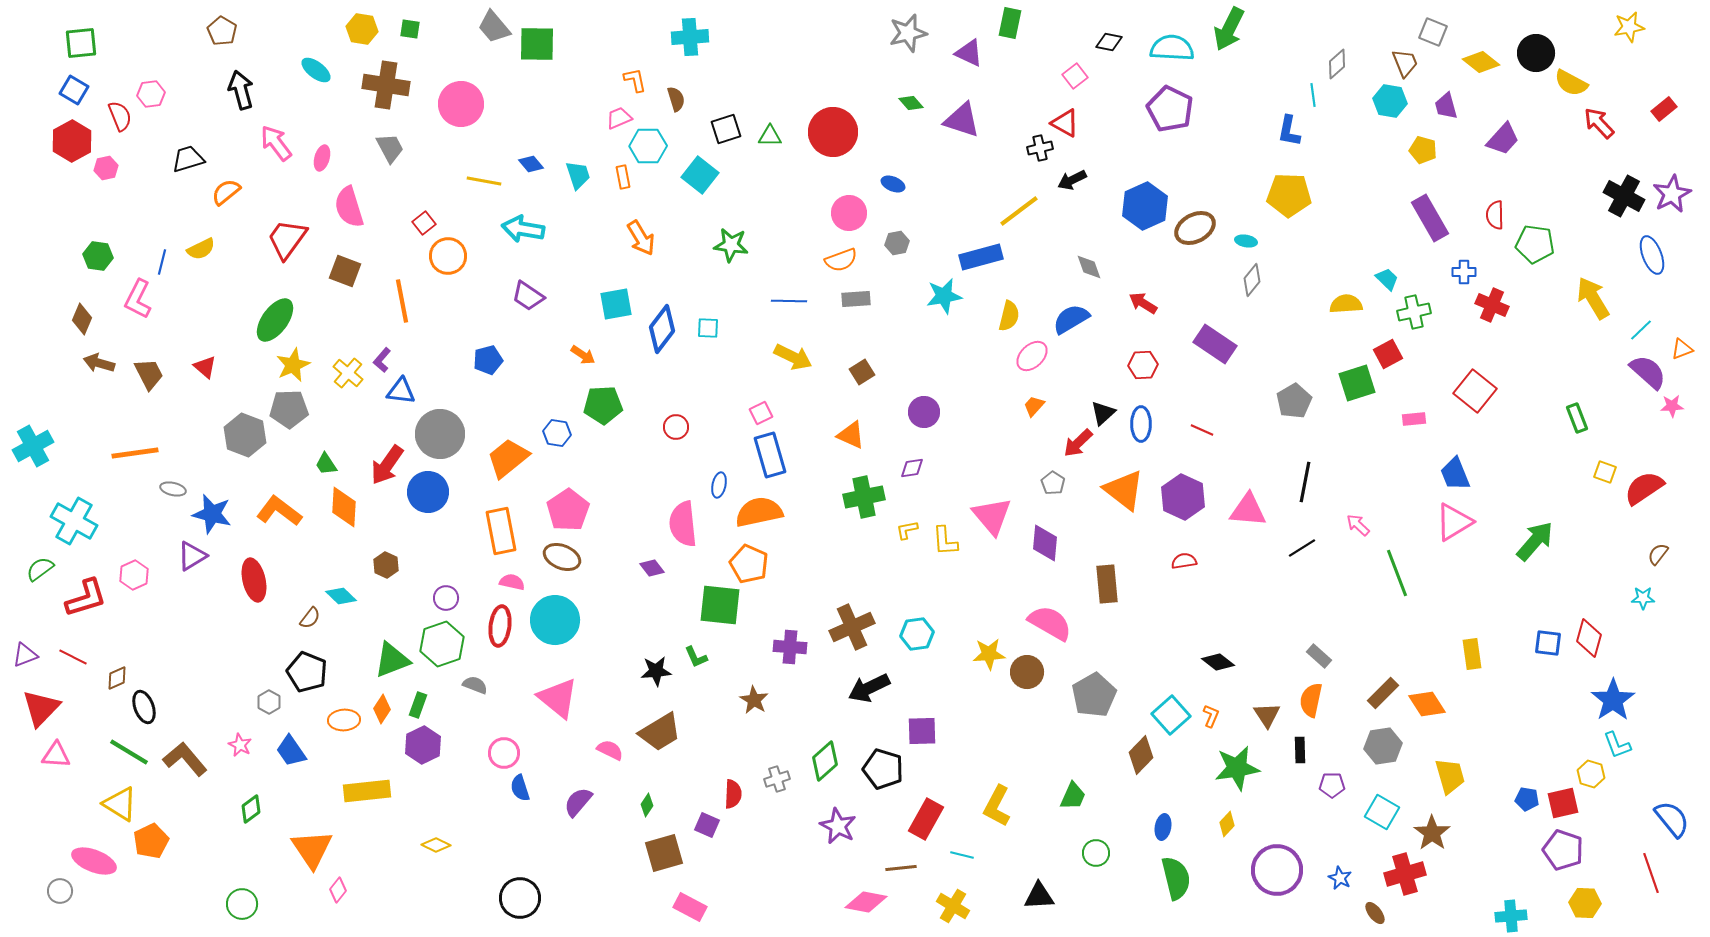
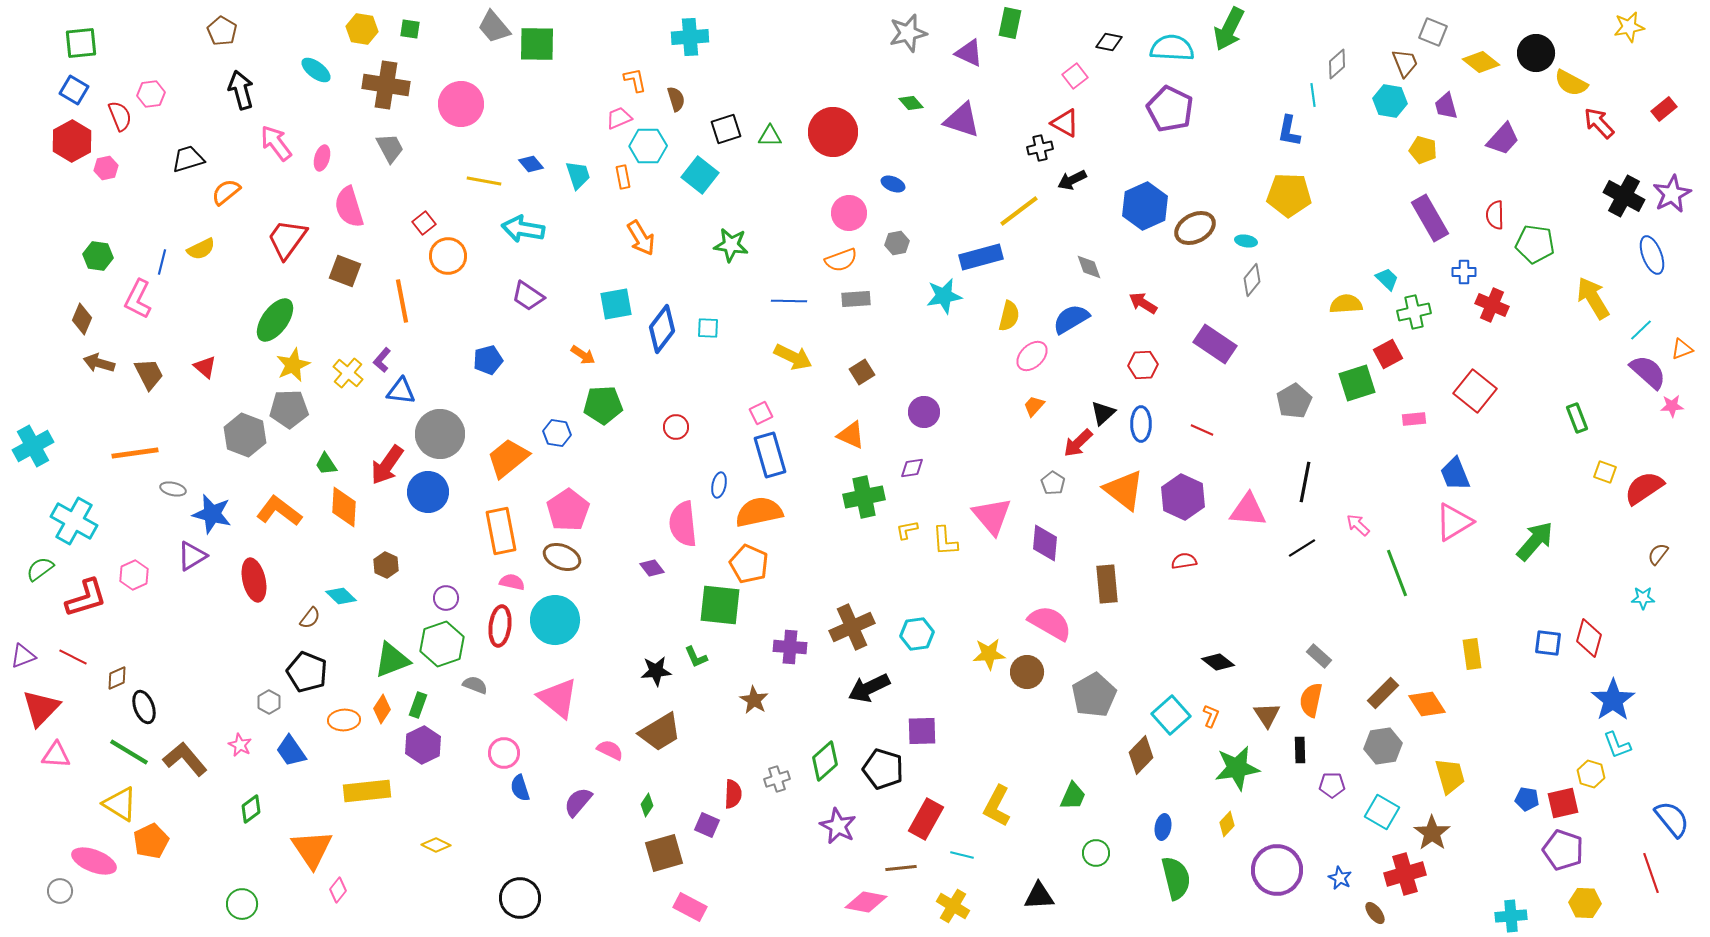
purple triangle at (25, 655): moved 2 px left, 1 px down
